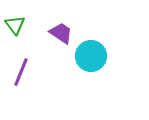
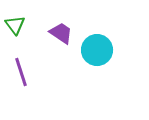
cyan circle: moved 6 px right, 6 px up
purple line: rotated 40 degrees counterclockwise
